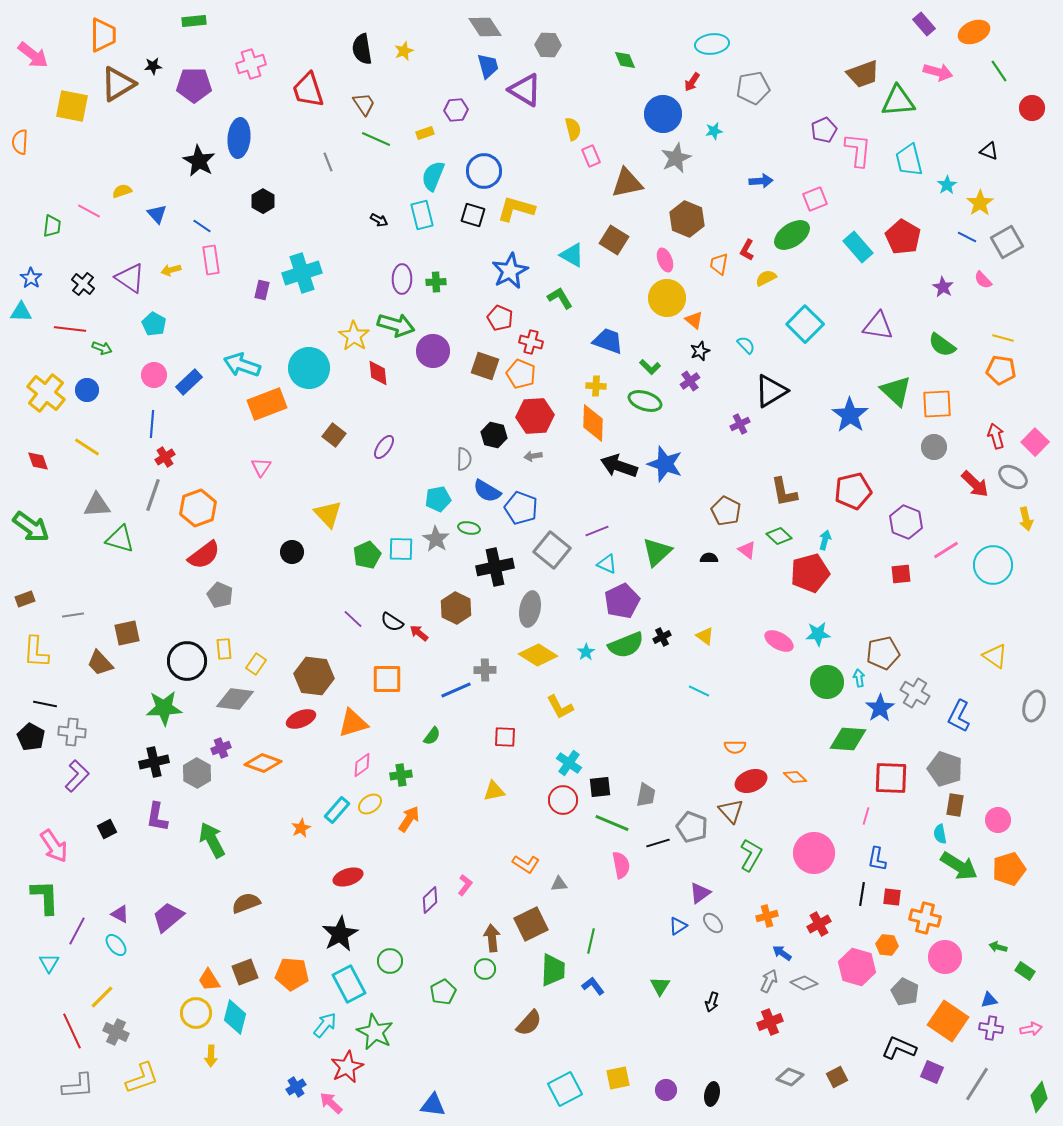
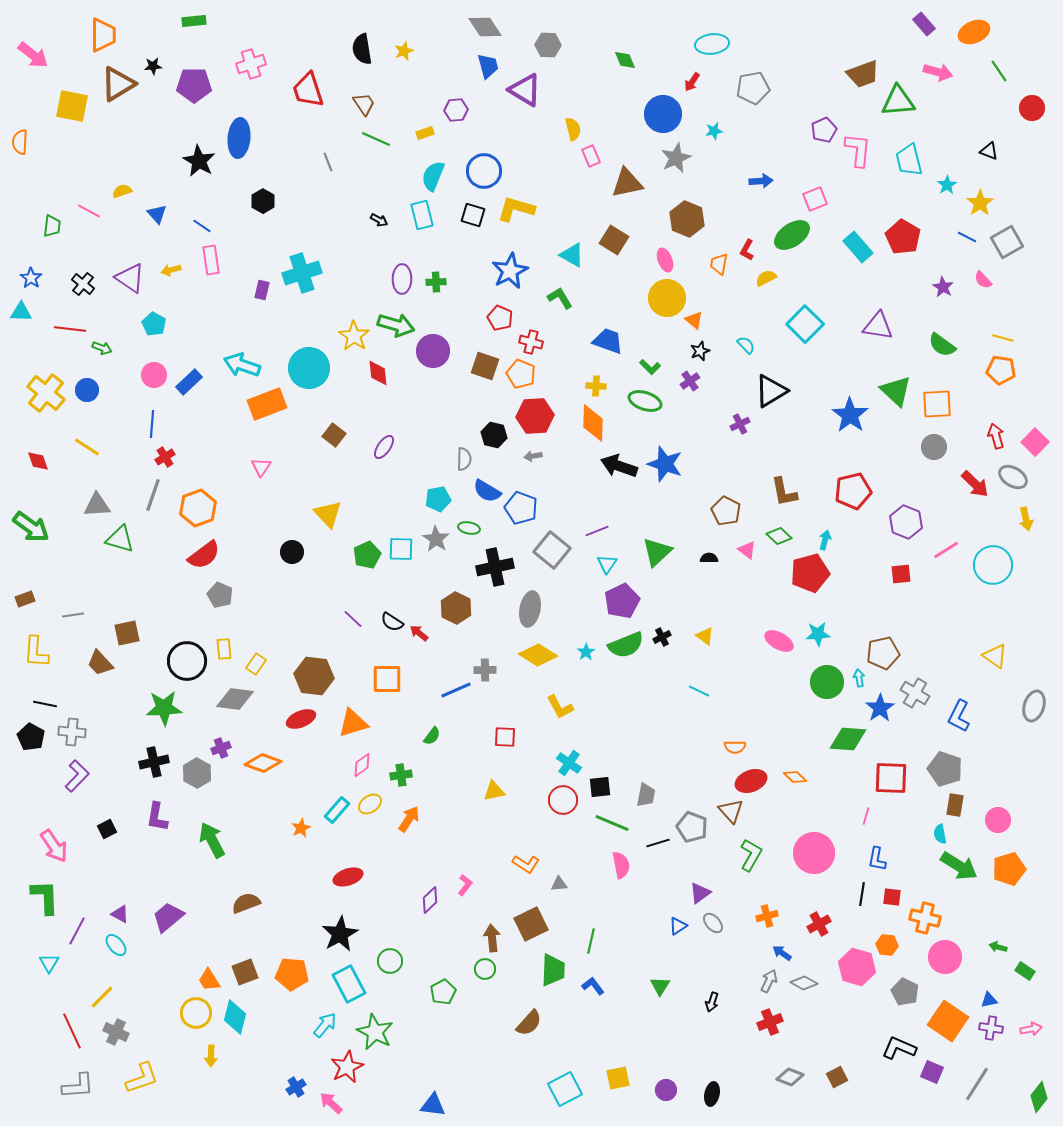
cyan triangle at (607, 564): rotated 40 degrees clockwise
